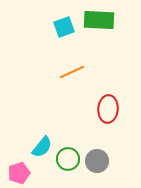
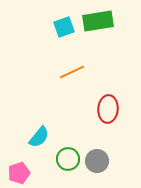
green rectangle: moved 1 px left, 1 px down; rotated 12 degrees counterclockwise
cyan semicircle: moved 3 px left, 10 px up
